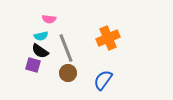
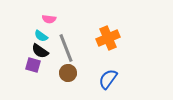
cyan semicircle: rotated 48 degrees clockwise
blue semicircle: moved 5 px right, 1 px up
